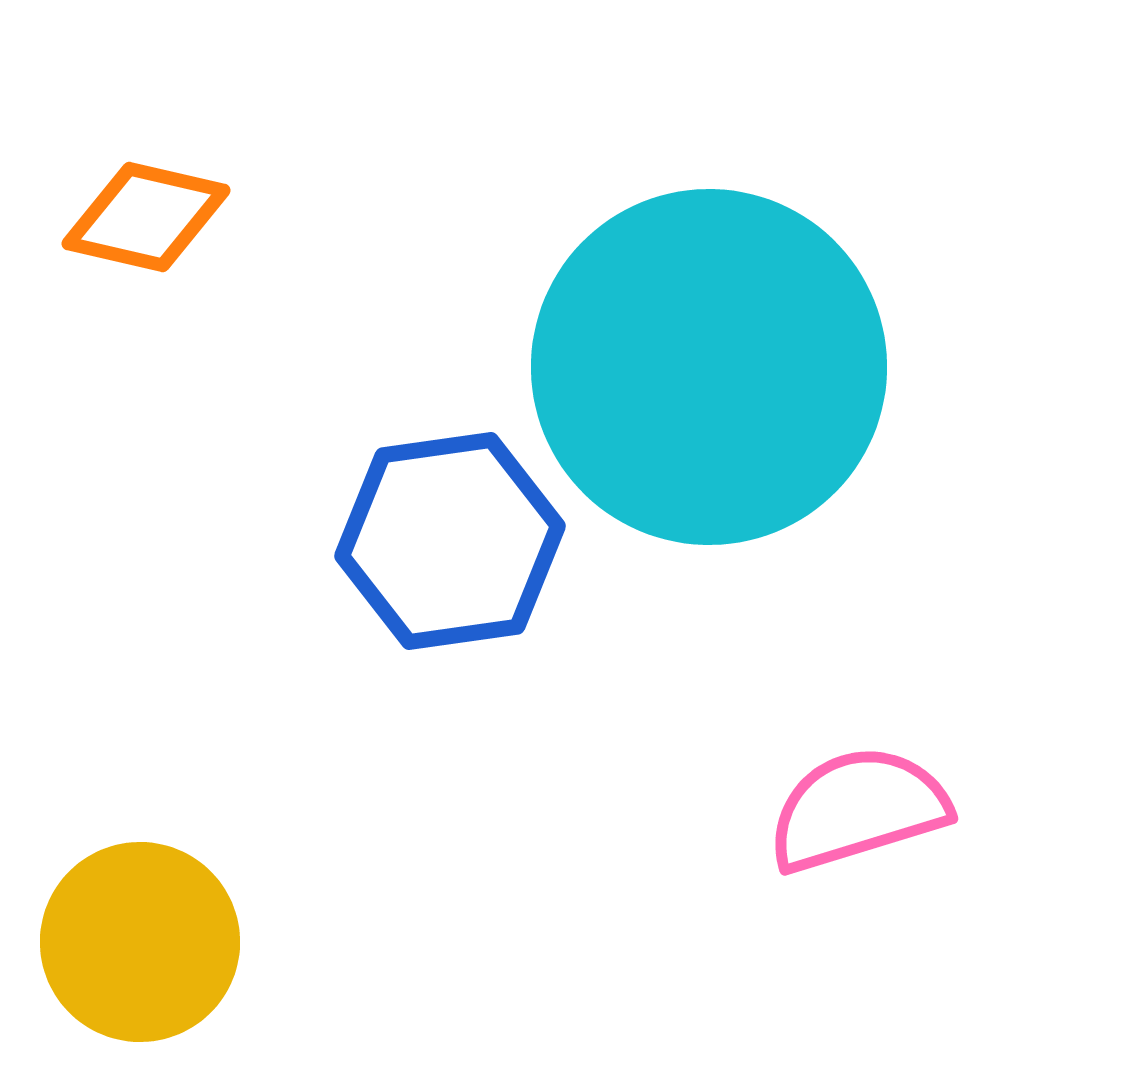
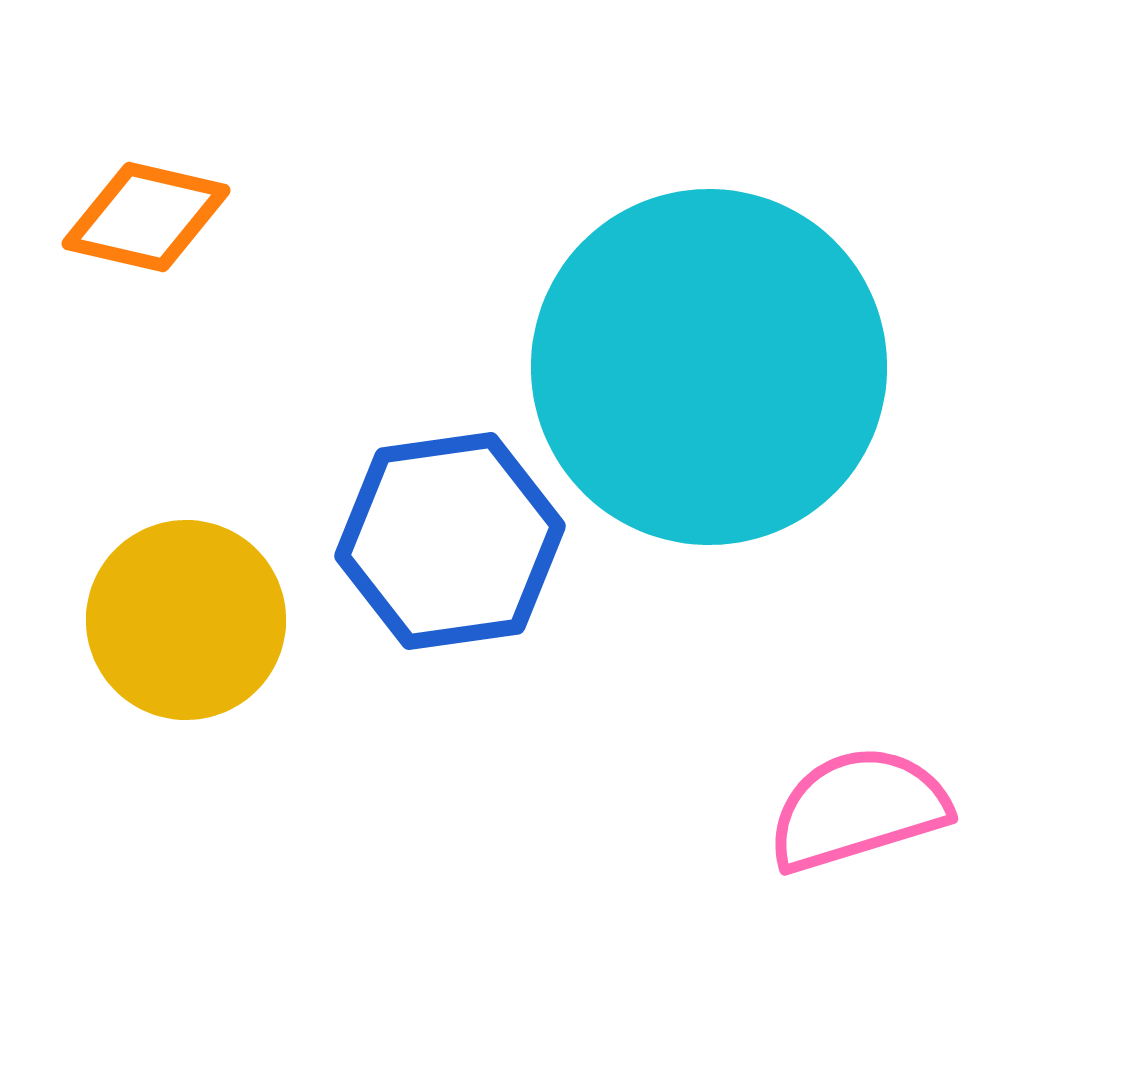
yellow circle: moved 46 px right, 322 px up
